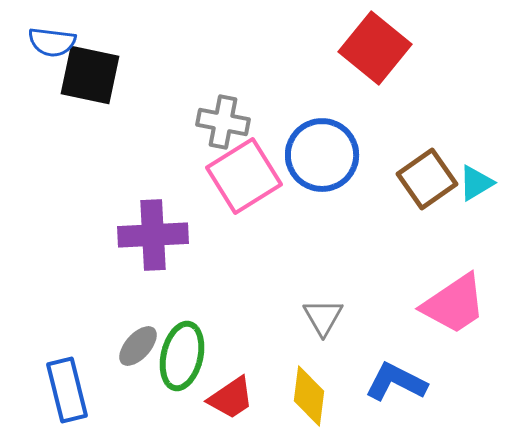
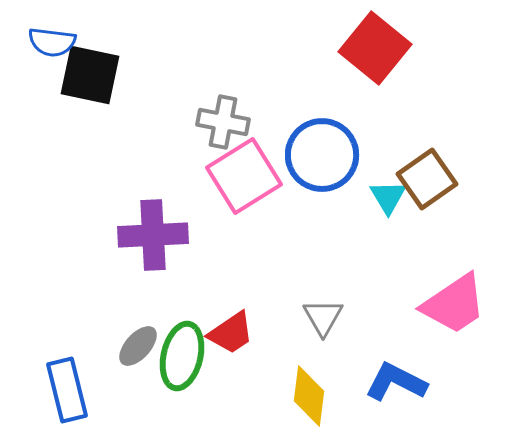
cyan triangle: moved 88 px left, 14 px down; rotated 30 degrees counterclockwise
red trapezoid: moved 65 px up
